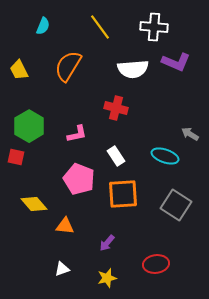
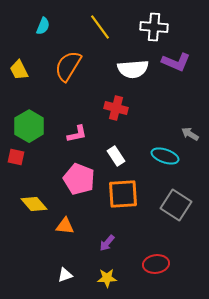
white triangle: moved 3 px right, 6 px down
yellow star: rotated 12 degrees clockwise
